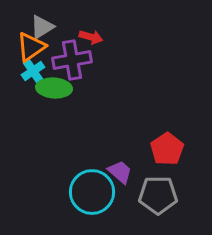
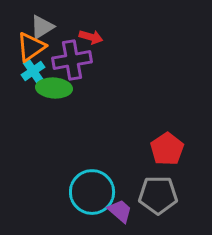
purple trapezoid: moved 39 px down
